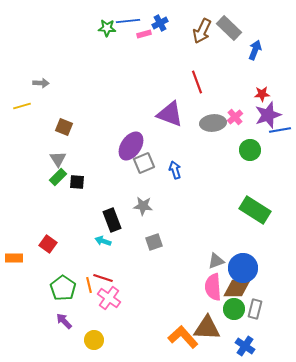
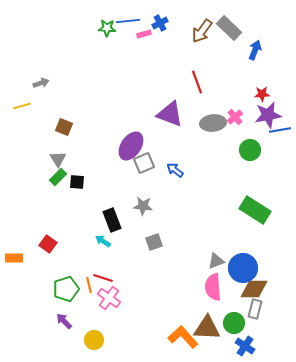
brown arrow at (202, 31): rotated 10 degrees clockwise
gray arrow at (41, 83): rotated 21 degrees counterclockwise
purple star at (268, 115): rotated 8 degrees clockwise
blue arrow at (175, 170): rotated 36 degrees counterclockwise
cyan arrow at (103, 241): rotated 14 degrees clockwise
green pentagon at (63, 288): moved 3 px right, 1 px down; rotated 20 degrees clockwise
brown diamond at (237, 288): moved 17 px right, 1 px down
green circle at (234, 309): moved 14 px down
